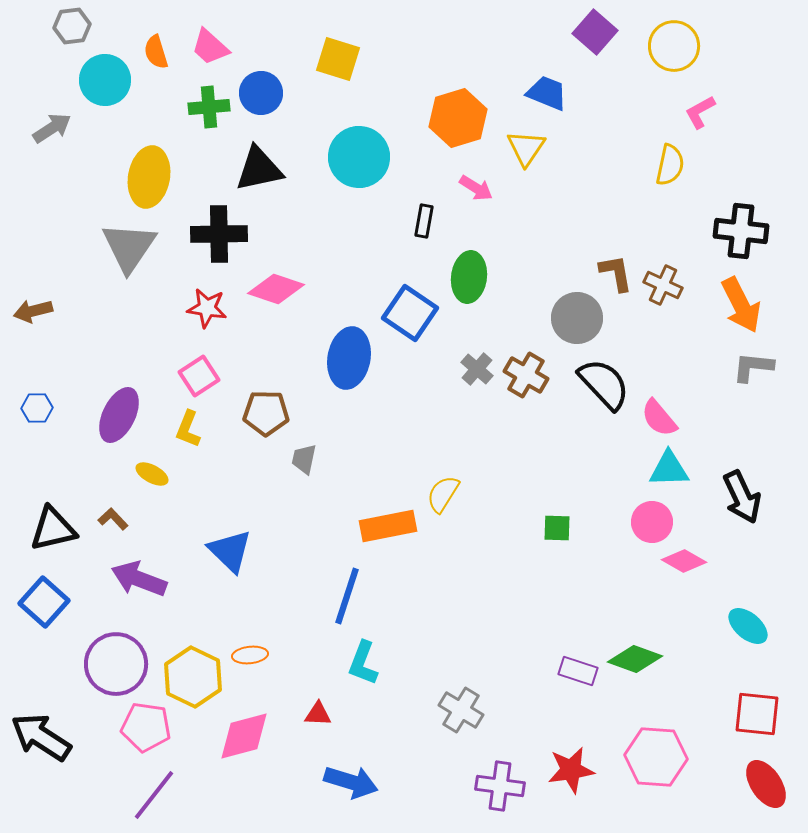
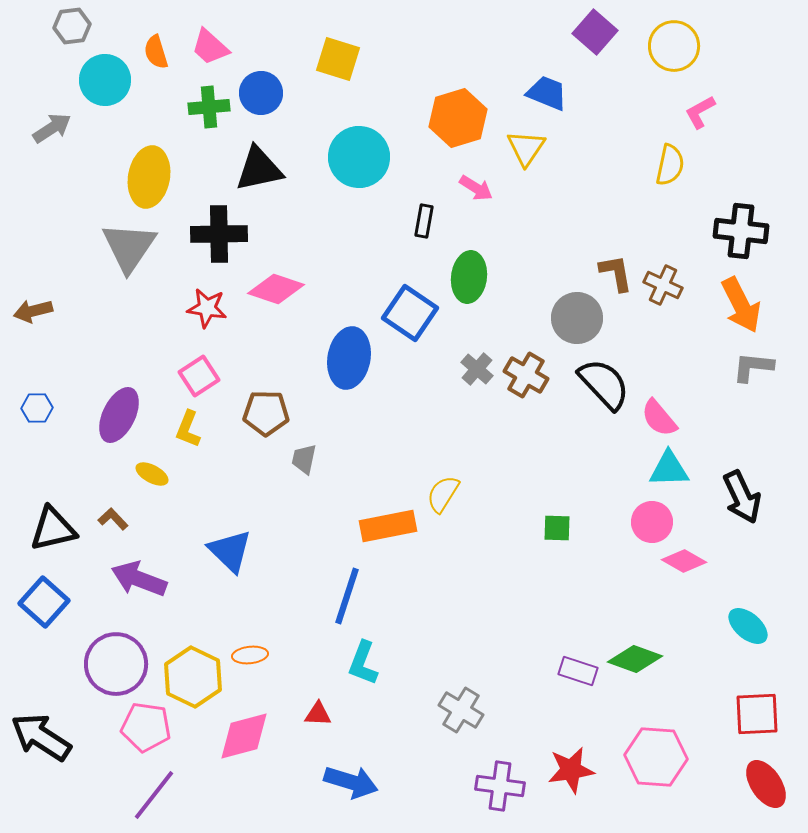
red square at (757, 714): rotated 9 degrees counterclockwise
